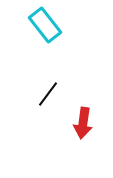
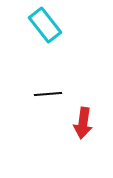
black line: rotated 48 degrees clockwise
